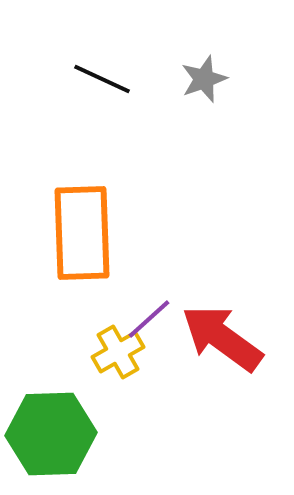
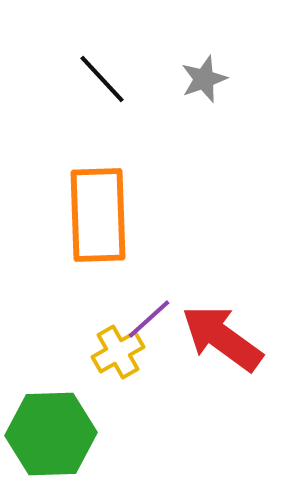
black line: rotated 22 degrees clockwise
orange rectangle: moved 16 px right, 18 px up
